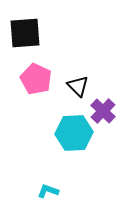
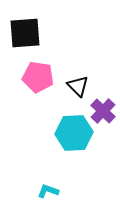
pink pentagon: moved 2 px right, 2 px up; rotated 16 degrees counterclockwise
